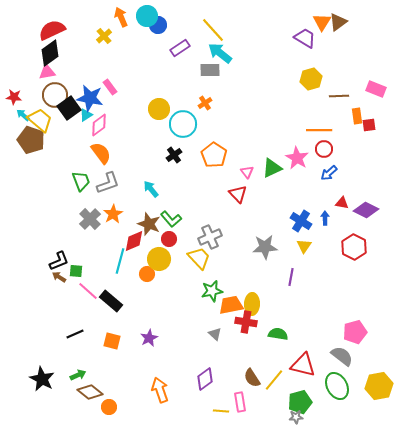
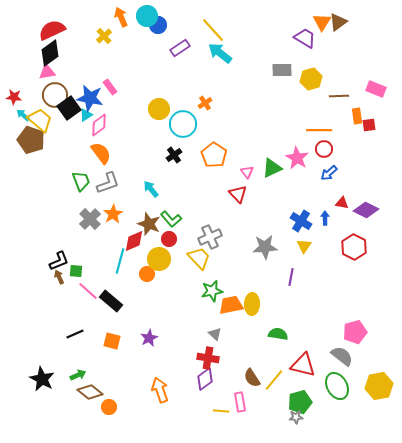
gray rectangle at (210, 70): moved 72 px right
brown arrow at (59, 277): rotated 32 degrees clockwise
red cross at (246, 322): moved 38 px left, 36 px down
